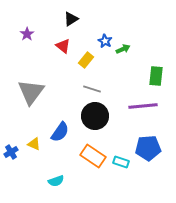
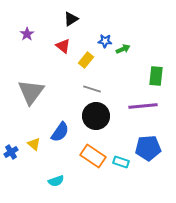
blue star: rotated 24 degrees counterclockwise
black circle: moved 1 px right
yellow triangle: rotated 16 degrees clockwise
